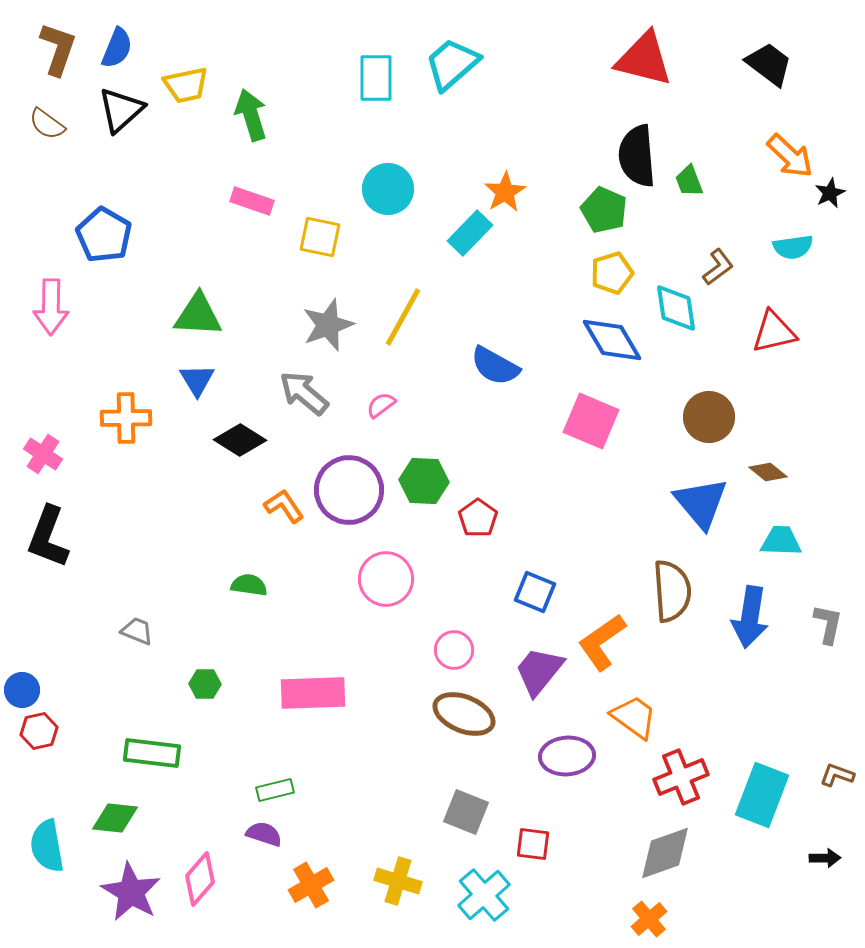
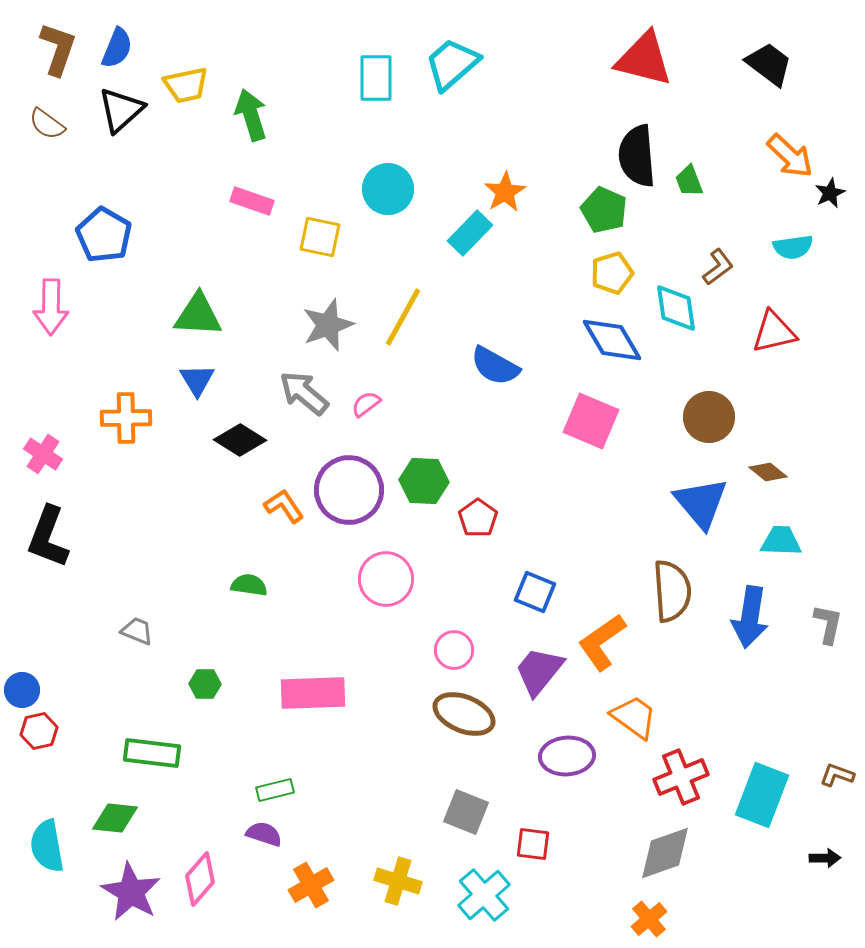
pink semicircle at (381, 405): moved 15 px left, 1 px up
